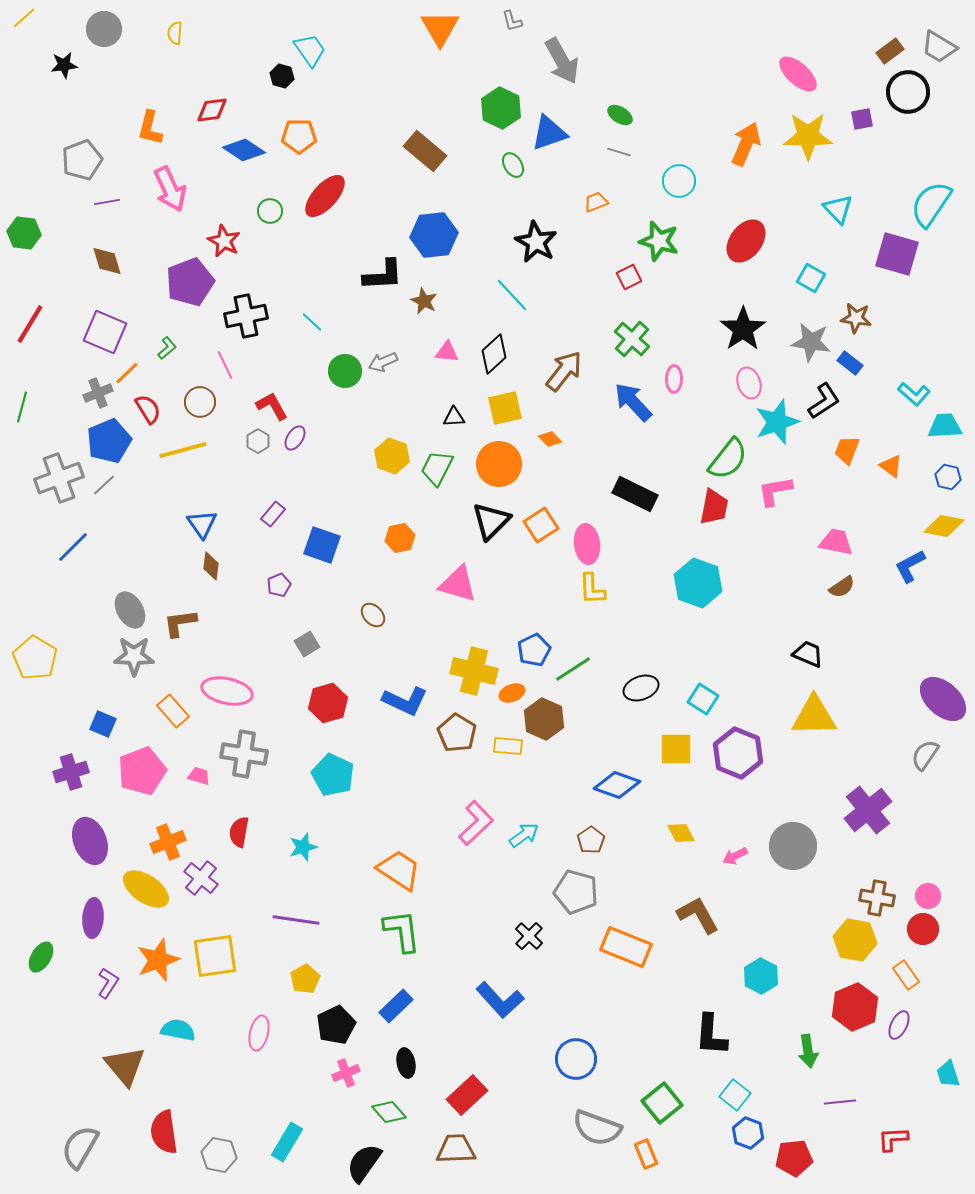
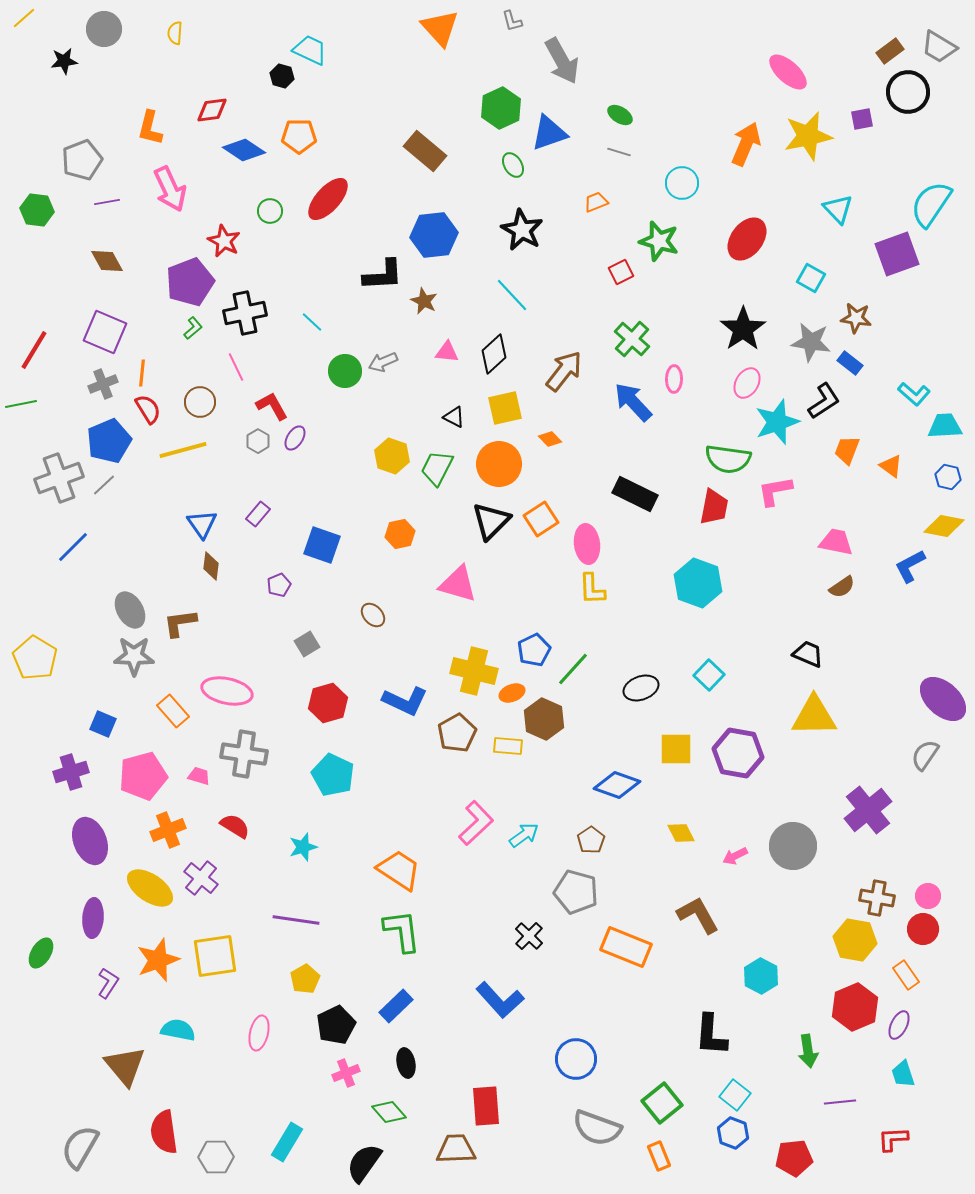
orange triangle at (440, 28): rotated 12 degrees counterclockwise
cyan trapezoid at (310, 50): rotated 30 degrees counterclockwise
black star at (64, 65): moved 4 px up
pink ellipse at (798, 74): moved 10 px left, 2 px up
green hexagon at (501, 108): rotated 9 degrees clockwise
yellow star at (808, 136): rotated 12 degrees counterclockwise
cyan circle at (679, 181): moved 3 px right, 2 px down
red ellipse at (325, 196): moved 3 px right, 3 px down
green hexagon at (24, 233): moved 13 px right, 23 px up
red ellipse at (746, 241): moved 1 px right, 2 px up
black star at (536, 242): moved 14 px left, 12 px up
purple square at (897, 254): rotated 36 degrees counterclockwise
brown diamond at (107, 261): rotated 12 degrees counterclockwise
red square at (629, 277): moved 8 px left, 5 px up
black cross at (246, 316): moved 1 px left, 3 px up
red line at (30, 324): moved 4 px right, 26 px down
green L-shape at (167, 348): moved 26 px right, 20 px up
pink line at (225, 365): moved 11 px right, 2 px down
orange line at (127, 373): moved 15 px right; rotated 40 degrees counterclockwise
pink ellipse at (749, 383): moved 2 px left; rotated 48 degrees clockwise
gray cross at (98, 393): moved 5 px right, 9 px up
green line at (22, 407): moved 1 px left, 3 px up; rotated 64 degrees clockwise
black triangle at (454, 417): rotated 30 degrees clockwise
green semicircle at (728, 459): rotated 60 degrees clockwise
purple rectangle at (273, 514): moved 15 px left
orange square at (541, 525): moved 6 px up
orange hexagon at (400, 538): moved 4 px up
green line at (573, 669): rotated 15 degrees counterclockwise
cyan square at (703, 699): moved 6 px right, 24 px up; rotated 12 degrees clockwise
brown pentagon at (457, 733): rotated 12 degrees clockwise
purple hexagon at (738, 753): rotated 12 degrees counterclockwise
pink pentagon at (142, 771): moved 1 px right, 5 px down; rotated 6 degrees clockwise
red semicircle at (239, 832): moved 4 px left, 6 px up; rotated 112 degrees clockwise
orange cross at (168, 842): moved 12 px up
yellow ellipse at (146, 889): moved 4 px right, 1 px up
green ellipse at (41, 957): moved 4 px up
cyan trapezoid at (948, 1074): moved 45 px left
red rectangle at (467, 1095): moved 19 px right, 11 px down; rotated 51 degrees counterclockwise
blue hexagon at (748, 1133): moved 15 px left
orange rectangle at (646, 1154): moved 13 px right, 2 px down
gray hexagon at (219, 1155): moved 3 px left, 2 px down; rotated 12 degrees counterclockwise
